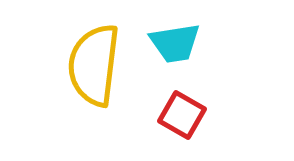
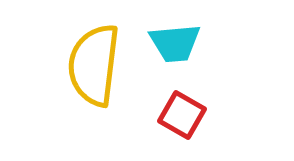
cyan trapezoid: rotated 4 degrees clockwise
